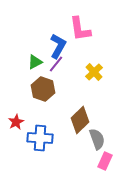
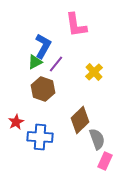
pink L-shape: moved 4 px left, 4 px up
blue L-shape: moved 15 px left
blue cross: moved 1 px up
